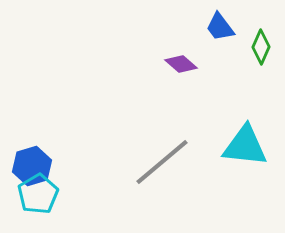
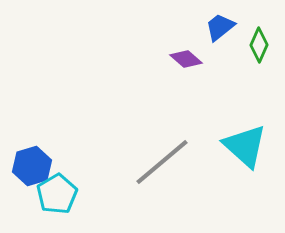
blue trapezoid: rotated 88 degrees clockwise
green diamond: moved 2 px left, 2 px up
purple diamond: moved 5 px right, 5 px up
cyan triangle: rotated 36 degrees clockwise
cyan pentagon: moved 19 px right
